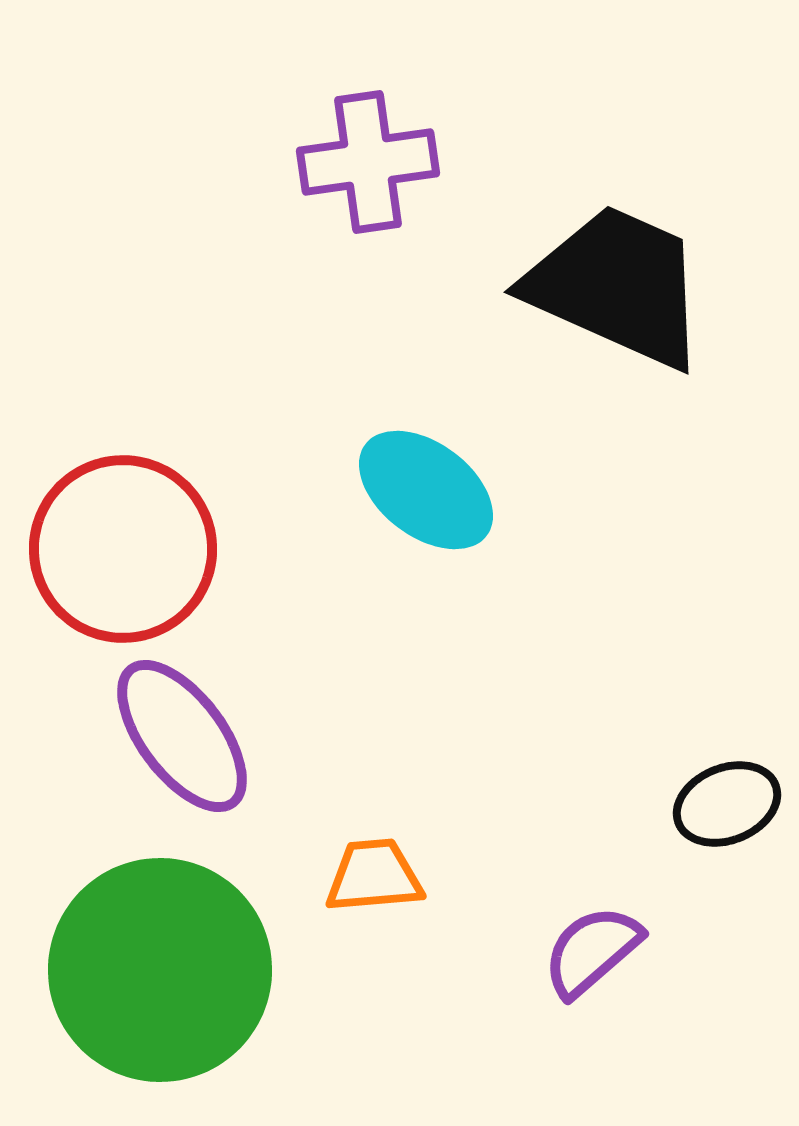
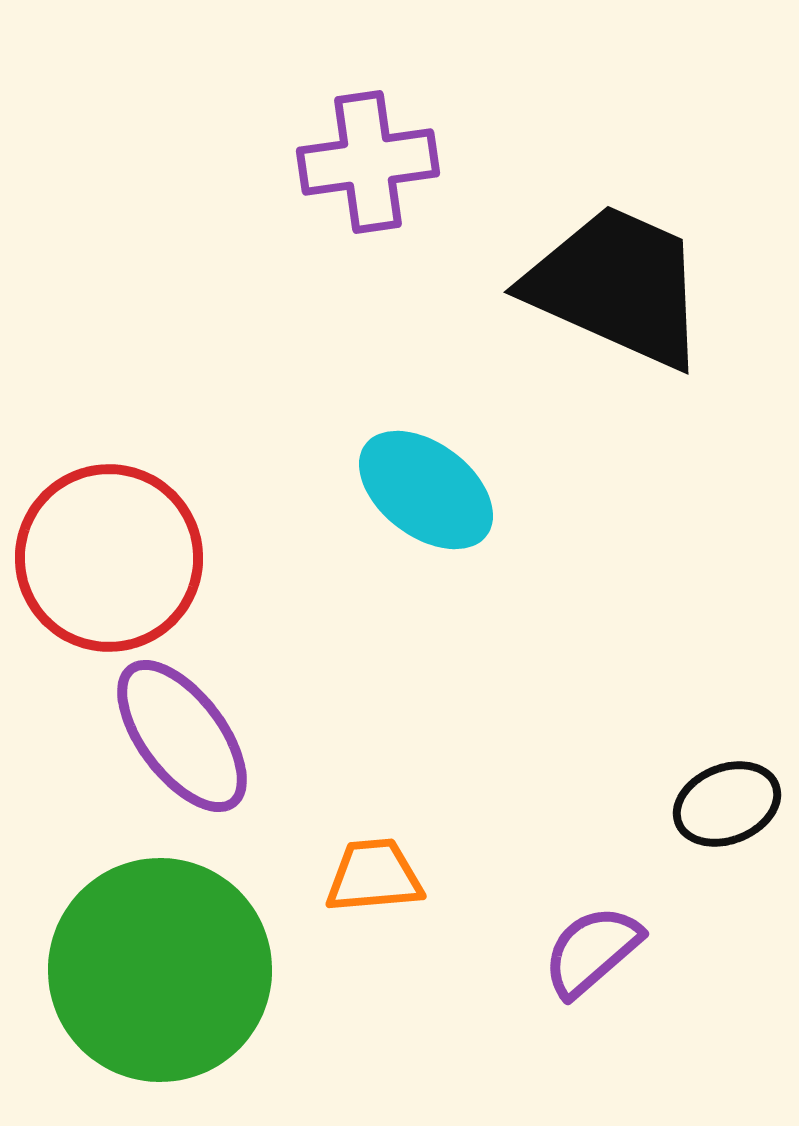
red circle: moved 14 px left, 9 px down
